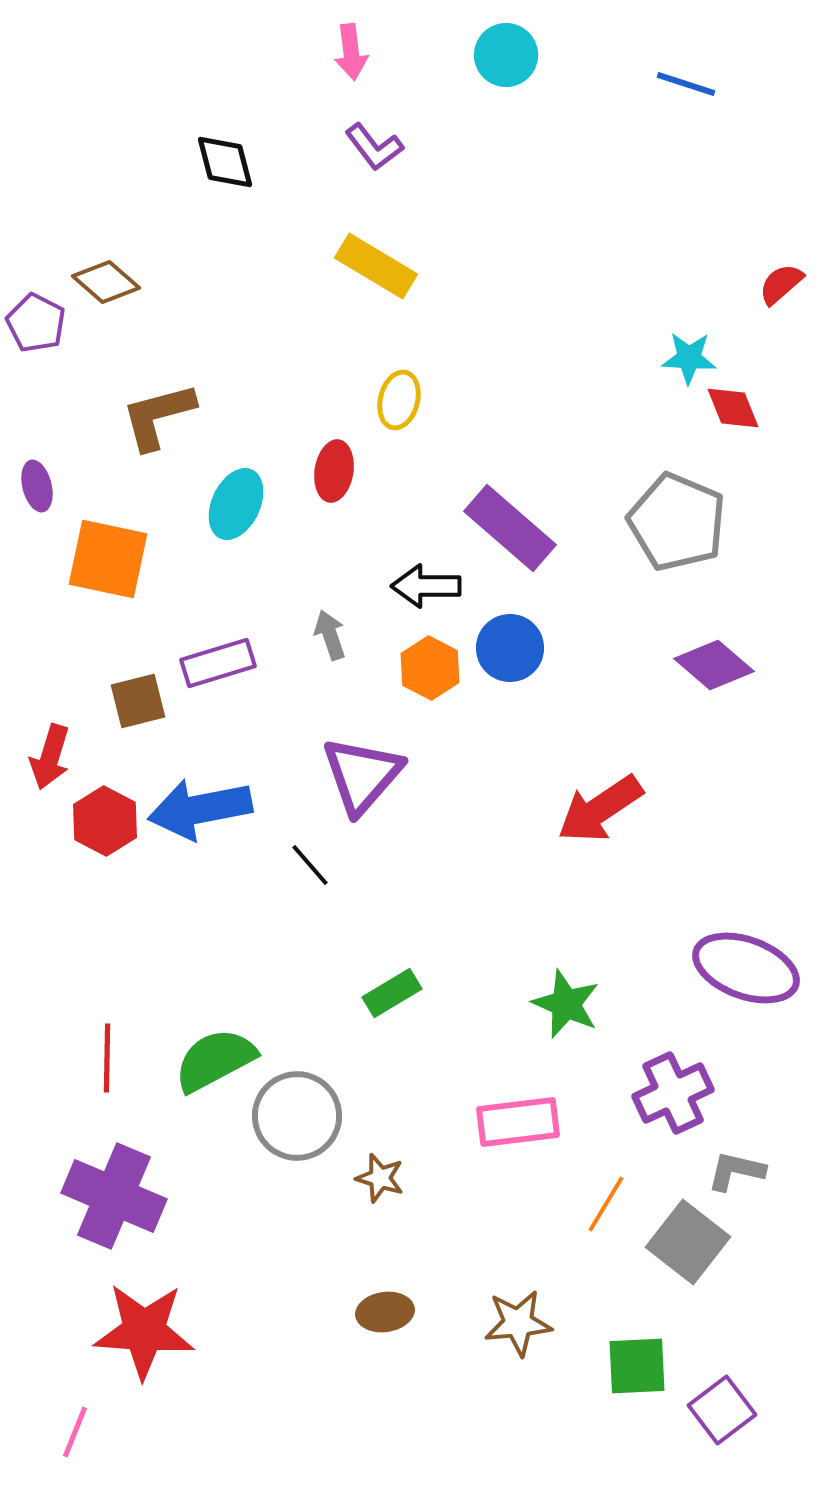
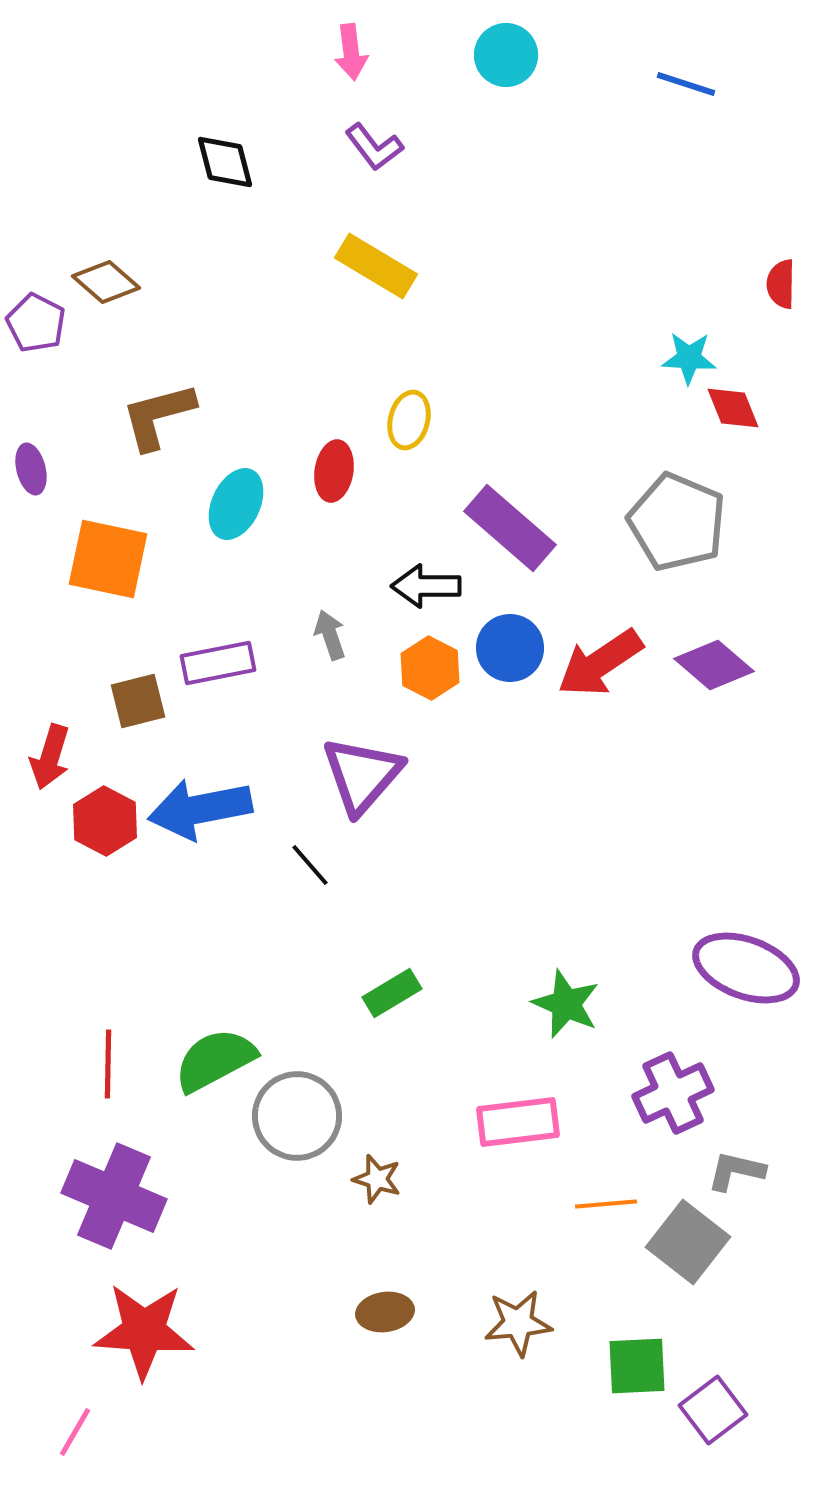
red semicircle at (781, 284): rotated 48 degrees counterclockwise
yellow ellipse at (399, 400): moved 10 px right, 20 px down
purple ellipse at (37, 486): moved 6 px left, 17 px up
purple rectangle at (218, 663): rotated 6 degrees clockwise
red arrow at (600, 809): moved 146 px up
red line at (107, 1058): moved 1 px right, 6 px down
brown star at (380, 1178): moved 3 px left, 1 px down
orange line at (606, 1204): rotated 54 degrees clockwise
purple square at (722, 1410): moved 9 px left
pink line at (75, 1432): rotated 8 degrees clockwise
